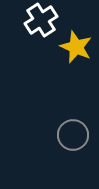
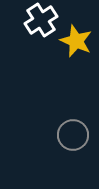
yellow star: moved 6 px up
